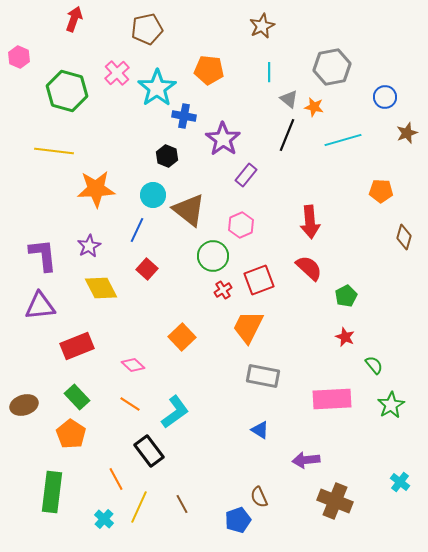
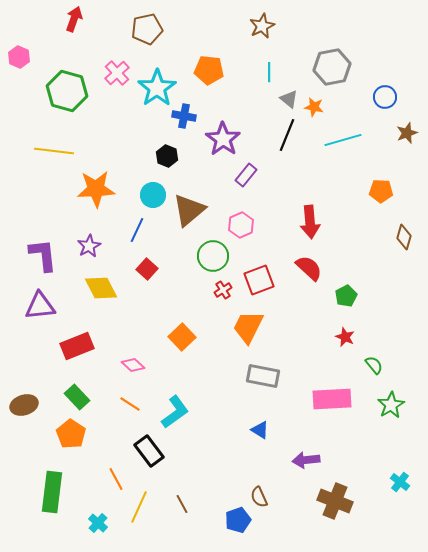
brown triangle at (189, 210): rotated 42 degrees clockwise
cyan cross at (104, 519): moved 6 px left, 4 px down
